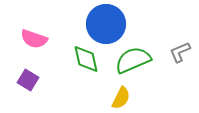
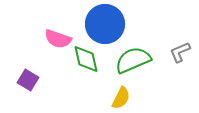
blue circle: moved 1 px left
pink semicircle: moved 24 px right
